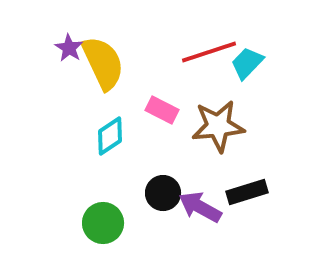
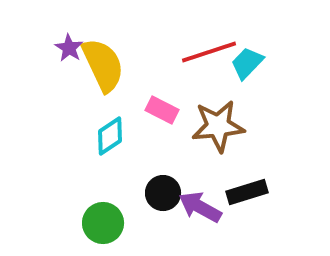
yellow semicircle: moved 2 px down
